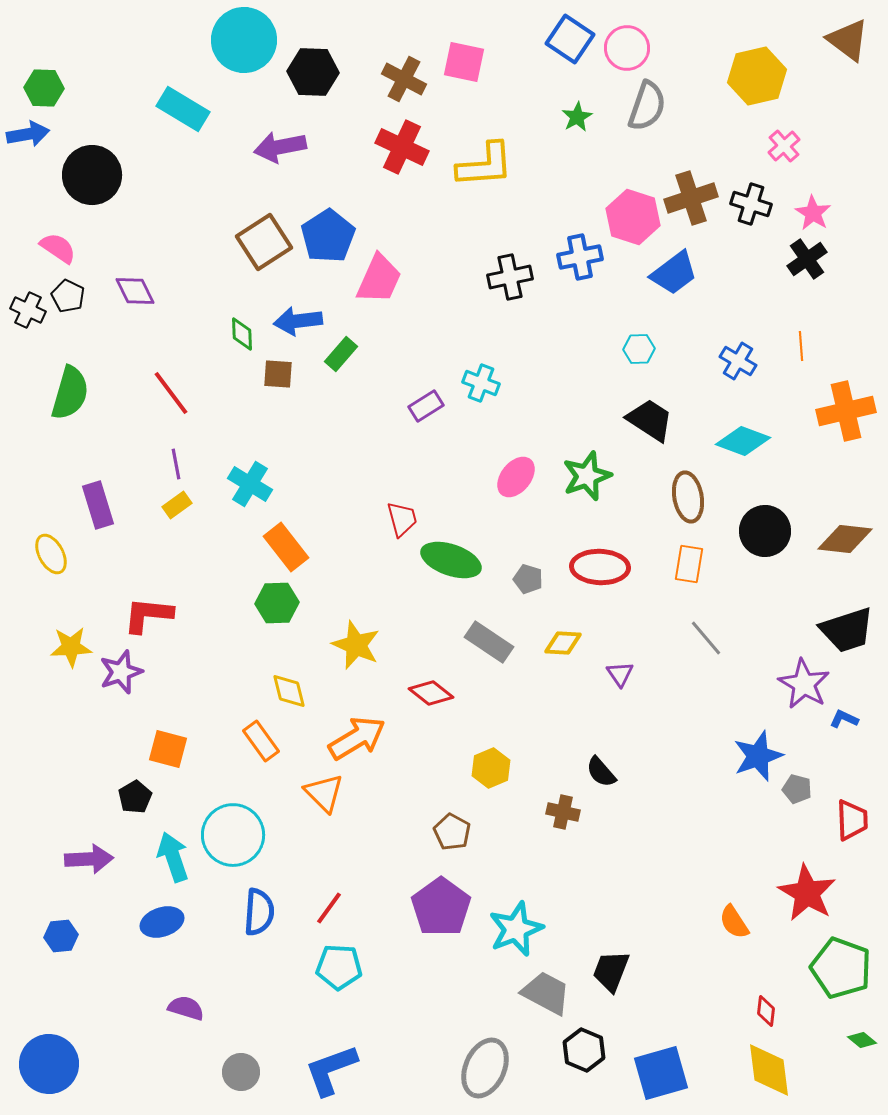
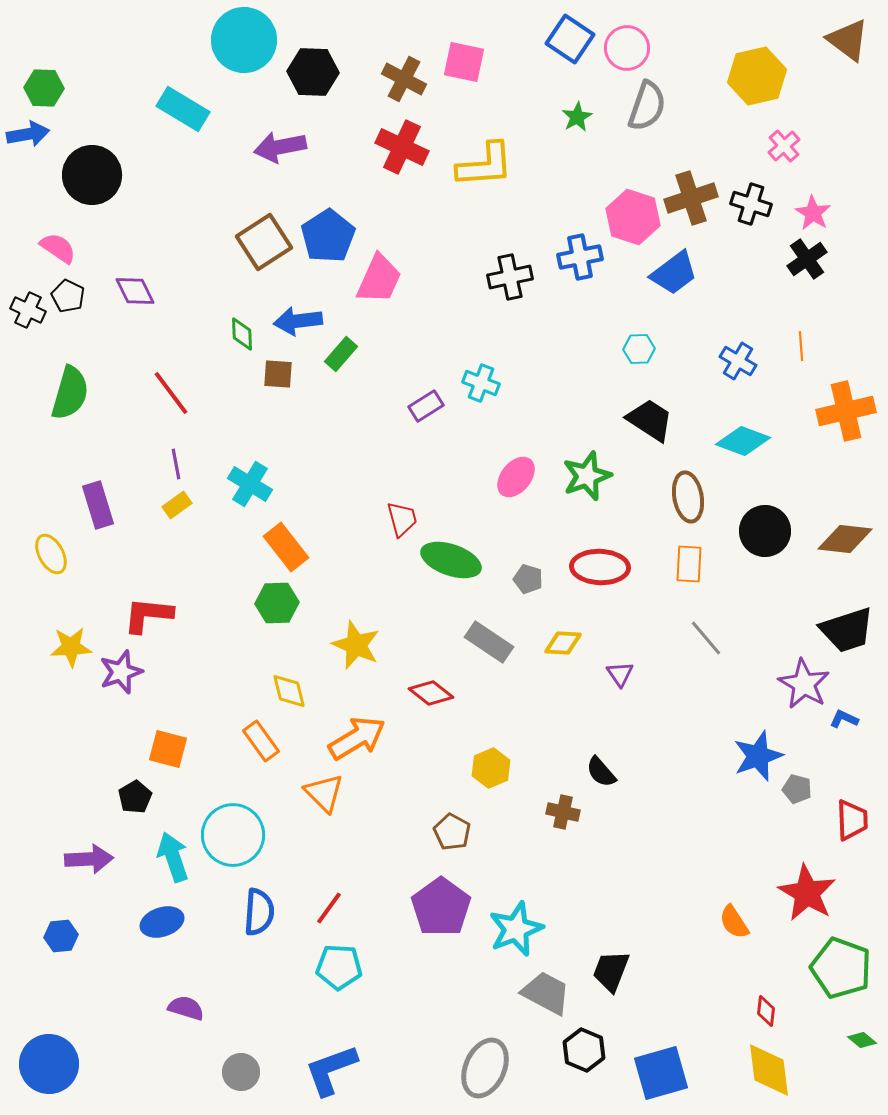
orange rectangle at (689, 564): rotated 6 degrees counterclockwise
